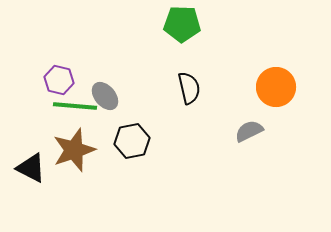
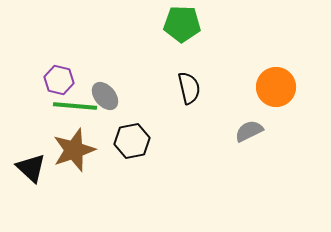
black triangle: rotated 16 degrees clockwise
